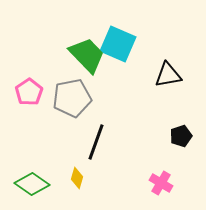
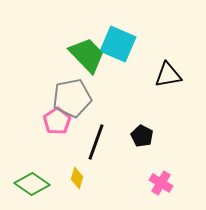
pink pentagon: moved 28 px right, 29 px down
black pentagon: moved 39 px left; rotated 25 degrees counterclockwise
